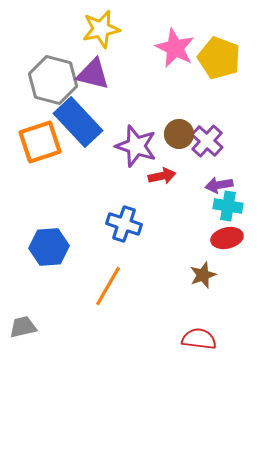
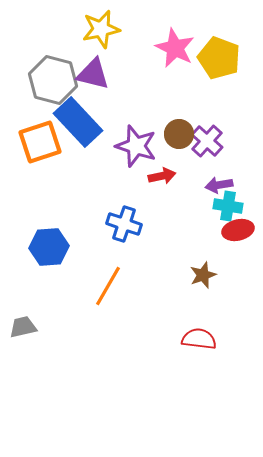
red ellipse: moved 11 px right, 8 px up
